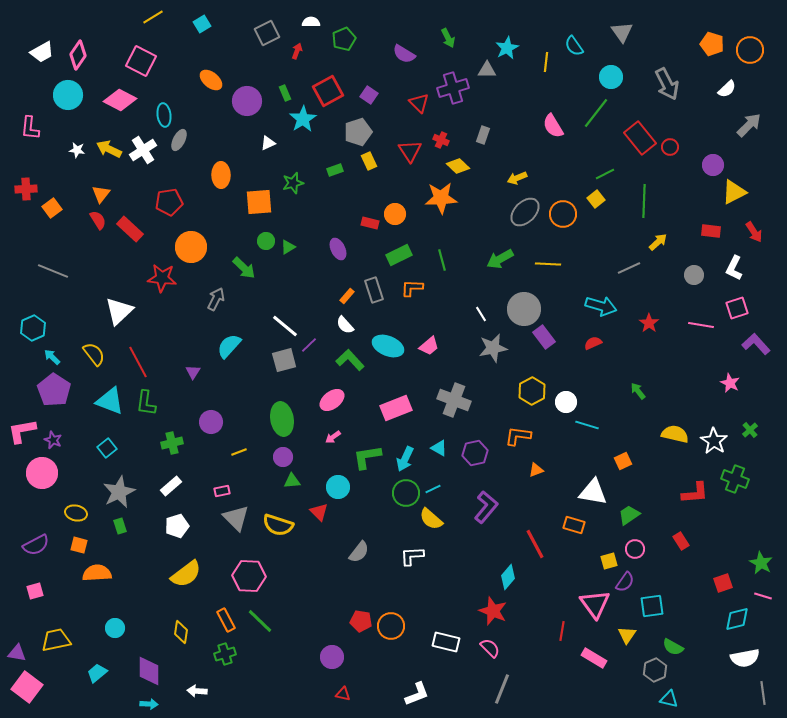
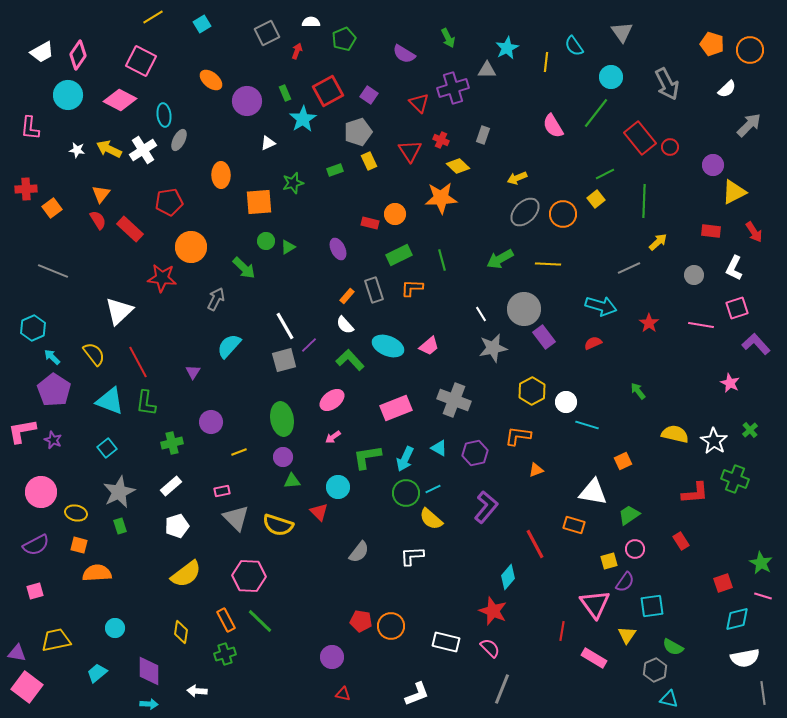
white line at (285, 326): rotated 20 degrees clockwise
pink circle at (42, 473): moved 1 px left, 19 px down
